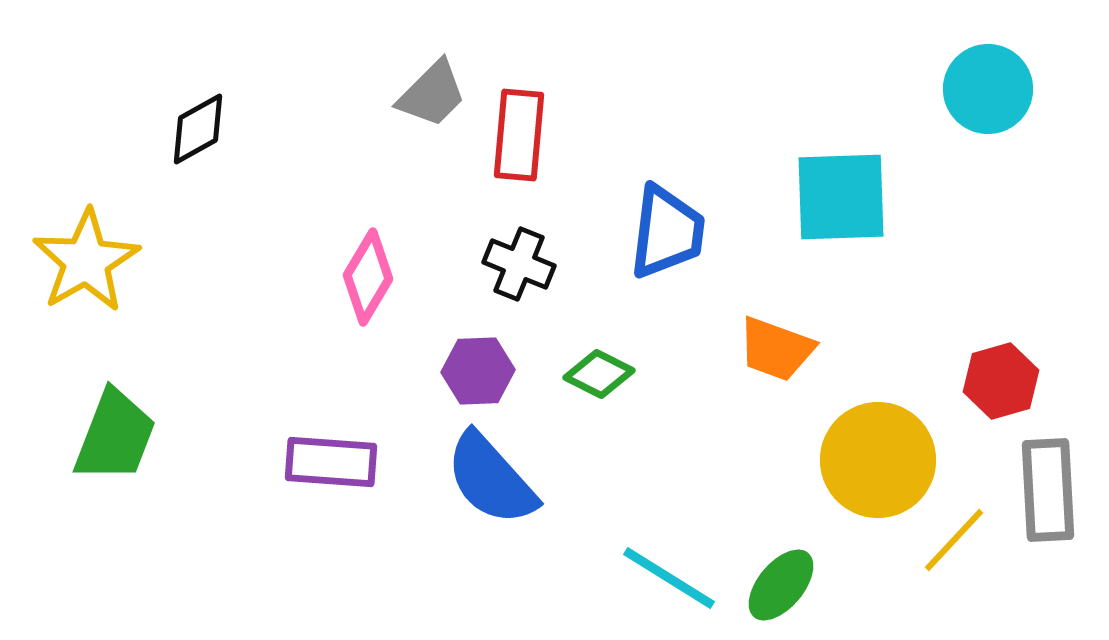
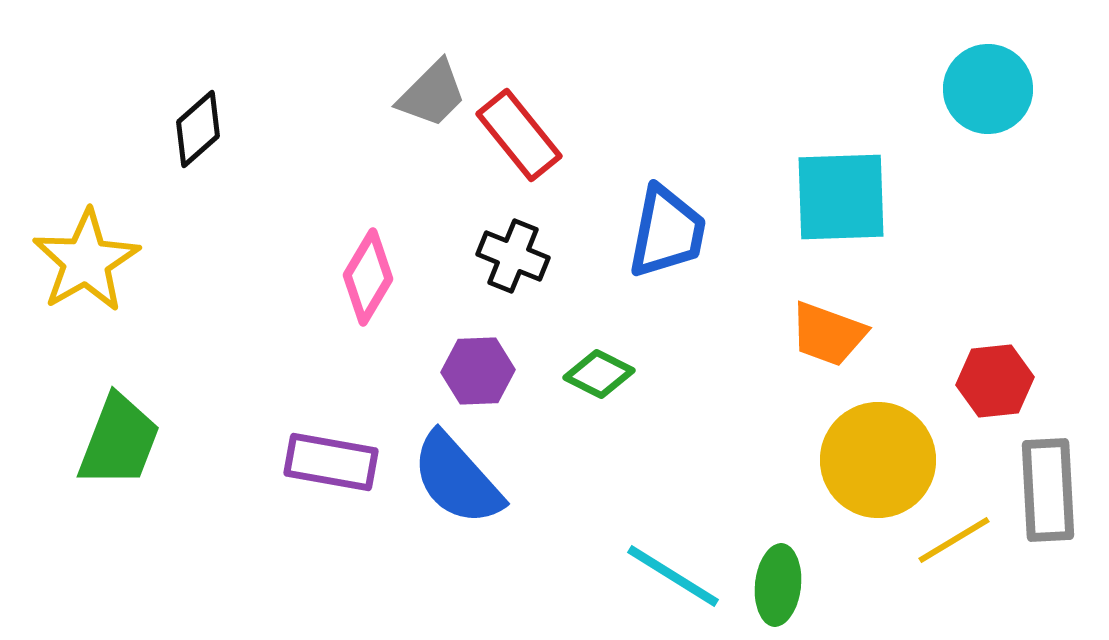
black diamond: rotated 12 degrees counterclockwise
red rectangle: rotated 44 degrees counterclockwise
blue trapezoid: rotated 4 degrees clockwise
black cross: moved 6 px left, 8 px up
orange trapezoid: moved 52 px right, 15 px up
red hexagon: moved 6 px left; rotated 10 degrees clockwise
green trapezoid: moved 4 px right, 5 px down
purple rectangle: rotated 6 degrees clockwise
blue semicircle: moved 34 px left
yellow line: rotated 16 degrees clockwise
cyan line: moved 4 px right, 2 px up
green ellipse: moved 3 px left; rotated 34 degrees counterclockwise
